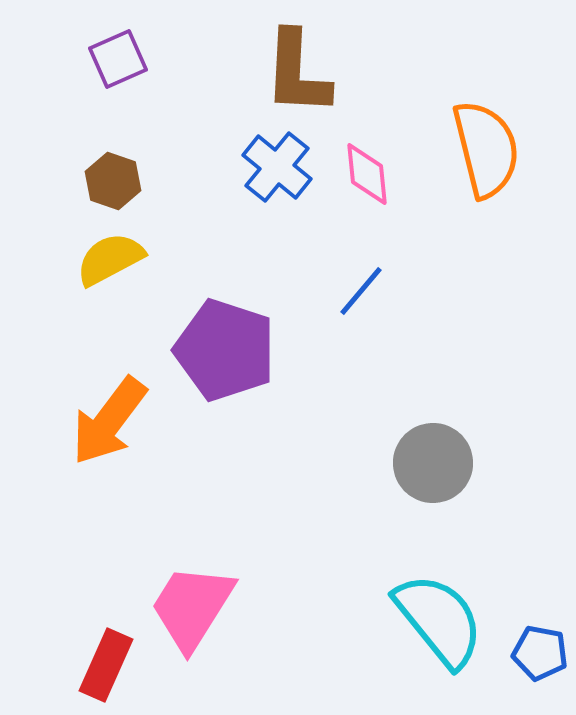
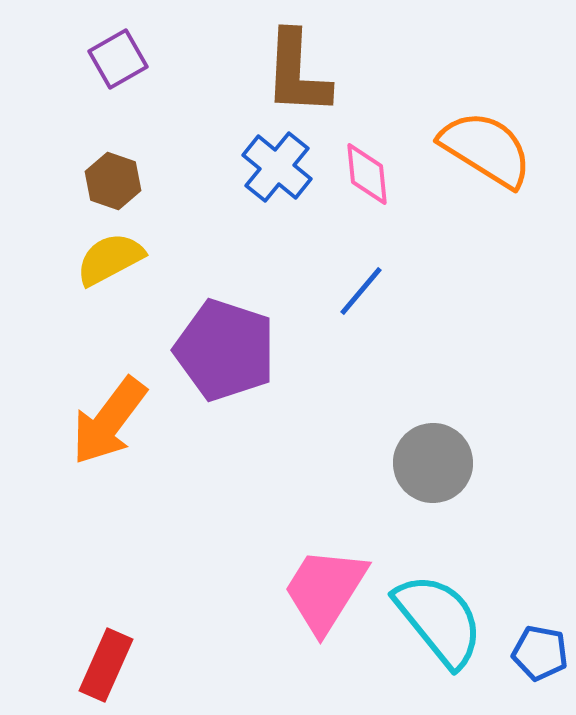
purple square: rotated 6 degrees counterclockwise
orange semicircle: rotated 44 degrees counterclockwise
pink trapezoid: moved 133 px right, 17 px up
